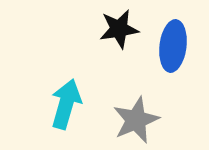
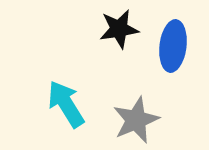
cyan arrow: rotated 48 degrees counterclockwise
